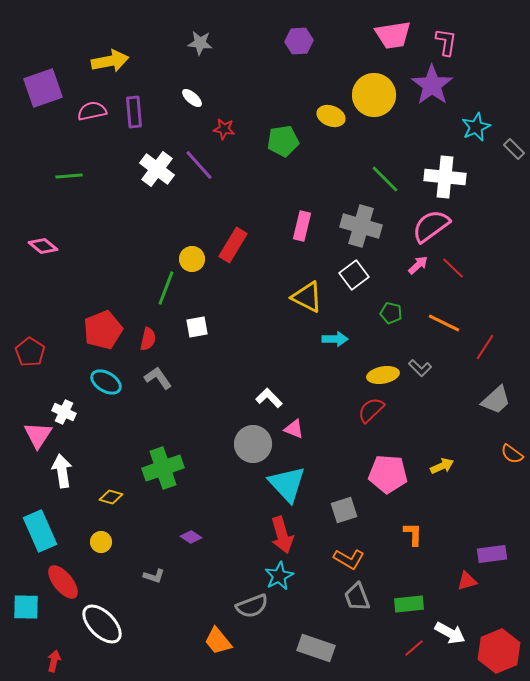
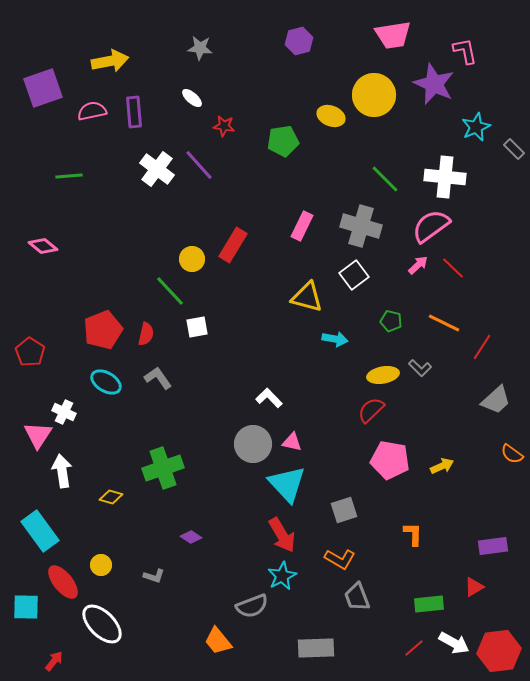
purple hexagon at (299, 41): rotated 12 degrees counterclockwise
pink L-shape at (446, 42): moved 19 px right, 9 px down; rotated 20 degrees counterclockwise
gray star at (200, 43): moved 5 px down
purple star at (432, 85): moved 2 px right, 1 px up; rotated 12 degrees counterclockwise
red star at (224, 129): moved 3 px up
pink rectangle at (302, 226): rotated 12 degrees clockwise
green line at (166, 288): moved 4 px right, 3 px down; rotated 64 degrees counterclockwise
yellow triangle at (307, 297): rotated 12 degrees counterclockwise
green pentagon at (391, 313): moved 8 px down
red semicircle at (148, 339): moved 2 px left, 5 px up
cyan arrow at (335, 339): rotated 10 degrees clockwise
red line at (485, 347): moved 3 px left
pink triangle at (294, 429): moved 2 px left, 13 px down; rotated 10 degrees counterclockwise
pink pentagon at (388, 474): moved 2 px right, 14 px up; rotated 6 degrees clockwise
cyan rectangle at (40, 531): rotated 12 degrees counterclockwise
red arrow at (282, 535): rotated 15 degrees counterclockwise
yellow circle at (101, 542): moved 23 px down
purple rectangle at (492, 554): moved 1 px right, 8 px up
orange L-shape at (349, 559): moved 9 px left
cyan star at (279, 576): moved 3 px right
red triangle at (467, 581): moved 7 px right, 6 px down; rotated 15 degrees counterclockwise
green rectangle at (409, 604): moved 20 px right
white arrow at (450, 633): moved 4 px right, 10 px down
gray rectangle at (316, 648): rotated 21 degrees counterclockwise
red hexagon at (499, 651): rotated 15 degrees clockwise
red arrow at (54, 661): rotated 25 degrees clockwise
